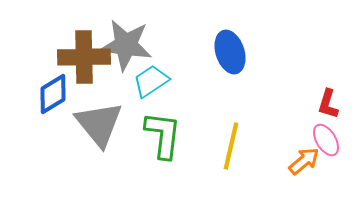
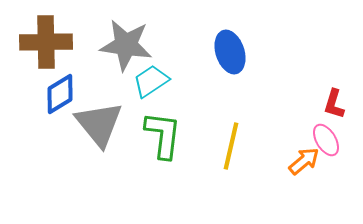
brown cross: moved 38 px left, 15 px up
blue diamond: moved 7 px right
red L-shape: moved 6 px right
